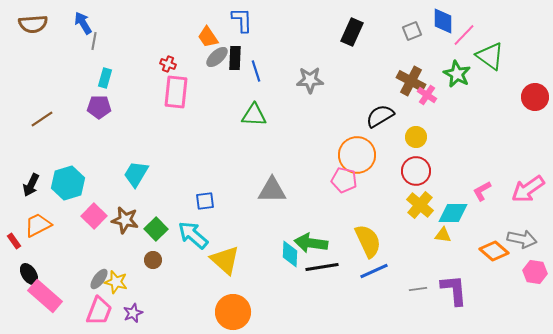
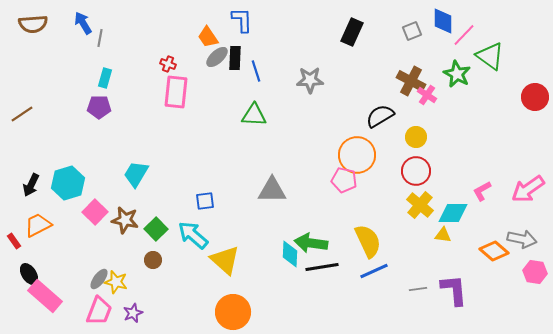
gray line at (94, 41): moved 6 px right, 3 px up
brown line at (42, 119): moved 20 px left, 5 px up
pink square at (94, 216): moved 1 px right, 4 px up
